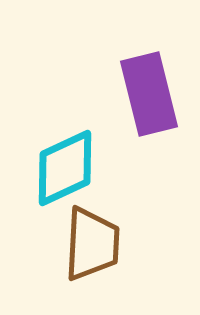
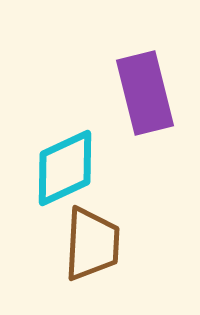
purple rectangle: moved 4 px left, 1 px up
